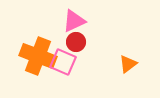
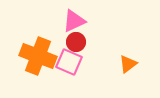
pink square: moved 6 px right
